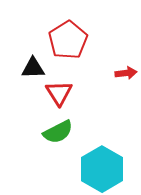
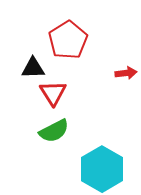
red triangle: moved 6 px left
green semicircle: moved 4 px left, 1 px up
